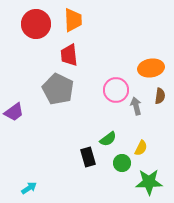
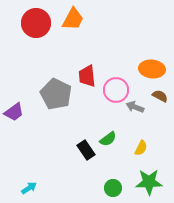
orange trapezoid: moved 1 px up; rotated 30 degrees clockwise
red circle: moved 1 px up
red trapezoid: moved 18 px right, 21 px down
orange ellipse: moved 1 px right, 1 px down; rotated 15 degrees clockwise
gray pentagon: moved 2 px left, 5 px down
brown semicircle: rotated 70 degrees counterclockwise
gray arrow: moved 1 px left, 1 px down; rotated 54 degrees counterclockwise
black rectangle: moved 2 px left, 7 px up; rotated 18 degrees counterclockwise
green circle: moved 9 px left, 25 px down
